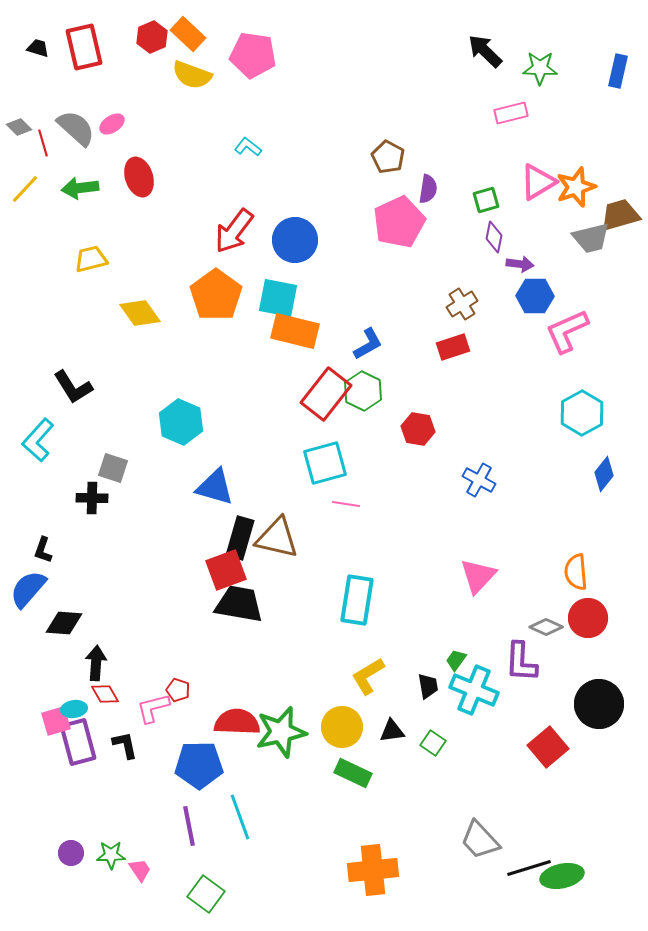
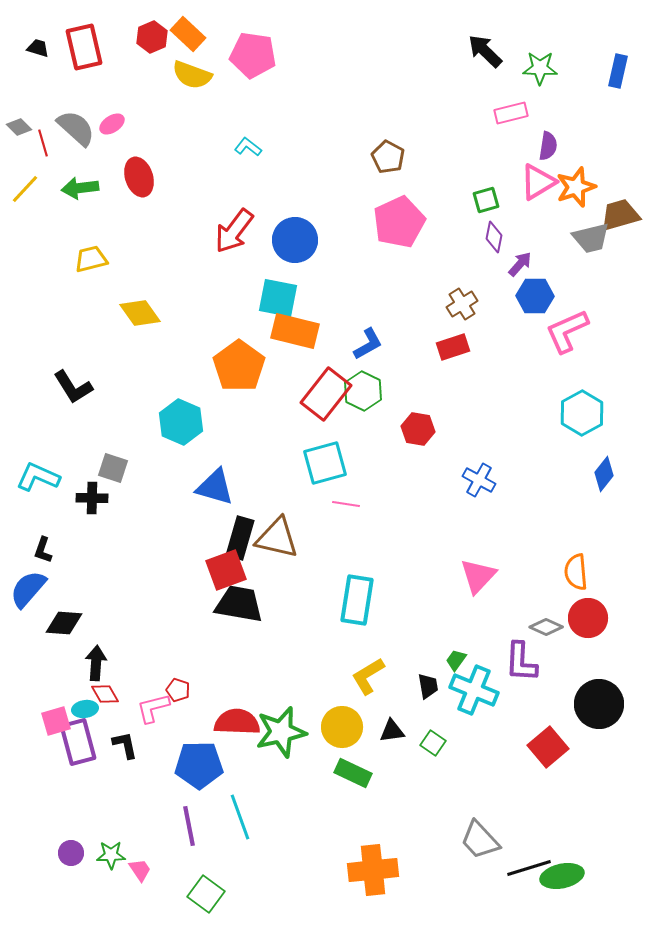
purple semicircle at (428, 189): moved 120 px right, 43 px up
purple arrow at (520, 264): rotated 56 degrees counterclockwise
orange pentagon at (216, 295): moved 23 px right, 71 px down
cyan L-shape at (38, 440): moved 37 px down; rotated 72 degrees clockwise
cyan ellipse at (74, 709): moved 11 px right
